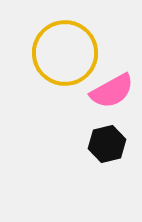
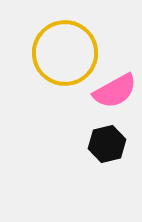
pink semicircle: moved 3 px right
